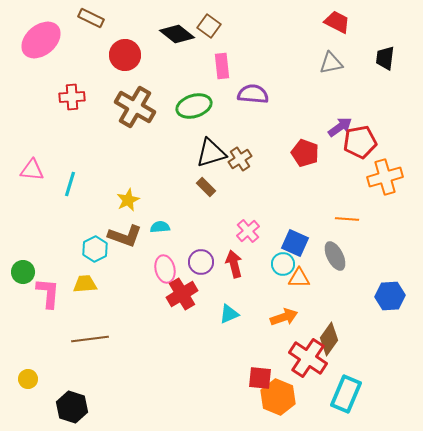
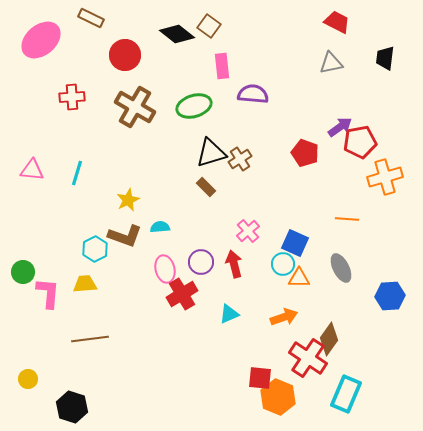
cyan line at (70, 184): moved 7 px right, 11 px up
gray ellipse at (335, 256): moved 6 px right, 12 px down
